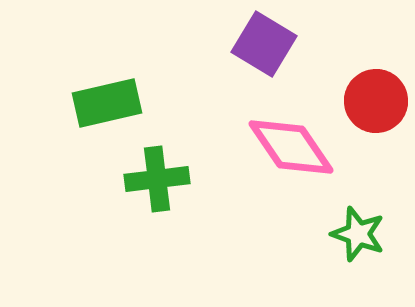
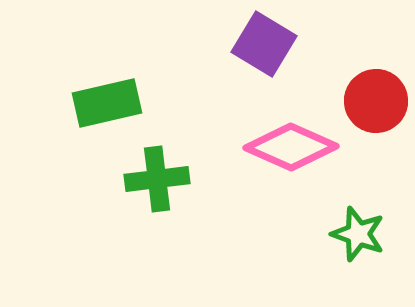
pink diamond: rotated 32 degrees counterclockwise
